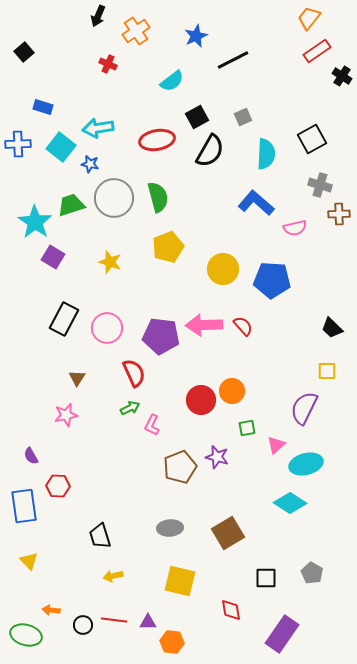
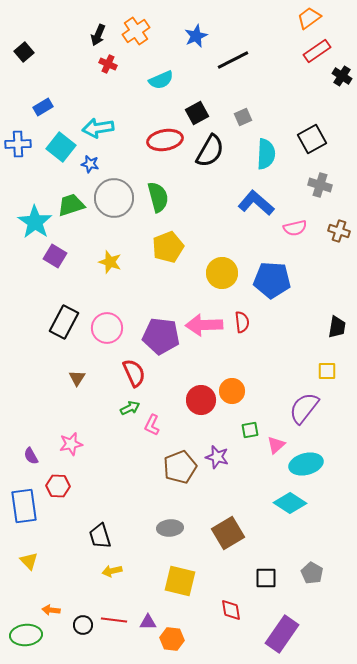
black arrow at (98, 16): moved 19 px down
orange trapezoid at (309, 18): rotated 15 degrees clockwise
cyan semicircle at (172, 81): moved 11 px left, 1 px up; rotated 15 degrees clockwise
blue rectangle at (43, 107): rotated 48 degrees counterclockwise
black square at (197, 117): moved 4 px up
red ellipse at (157, 140): moved 8 px right
brown cross at (339, 214): moved 17 px down; rotated 20 degrees clockwise
purple square at (53, 257): moved 2 px right, 1 px up
yellow circle at (223, 269): moved 1 px left, 4 px down
black rectangle at (64, 319): moved 3 px down
red semicircle at (243, 326): moved 1 px left, 4 px up; rotated 35 degrees clockwise
black trapezoid at (332, 328): moved 5 px right, 1 px up; rotated 125 degrees counterclockwise
purple semicircle at (304, 408): rotated 12 degrees clockwise
pink star at (66, 415): moved 5 px right, 29 px down
green square at (247, 428): moved 3 px right, 2 px down
yellow arrow at (113, 576): moved 1 px left, 5 px up
green ellipse at (26, 635): rotated 20 degrees counterclockwise
orange hexagon at (172, 642): moved 3 px up
